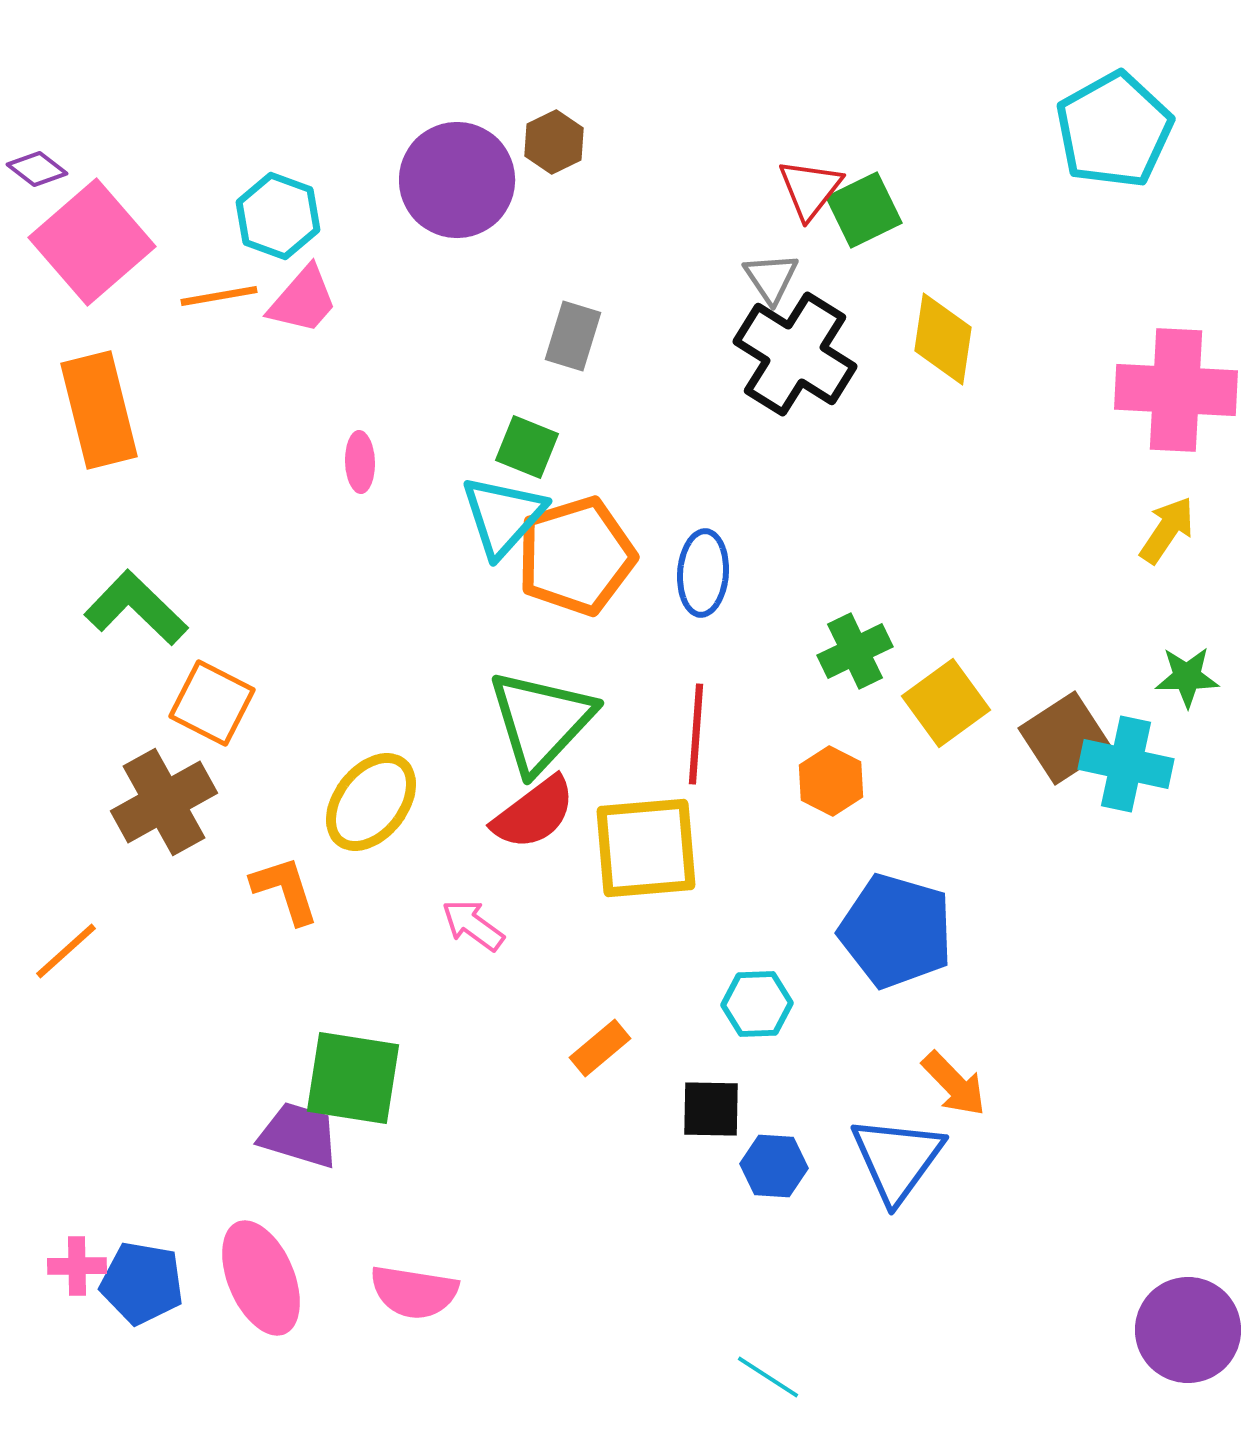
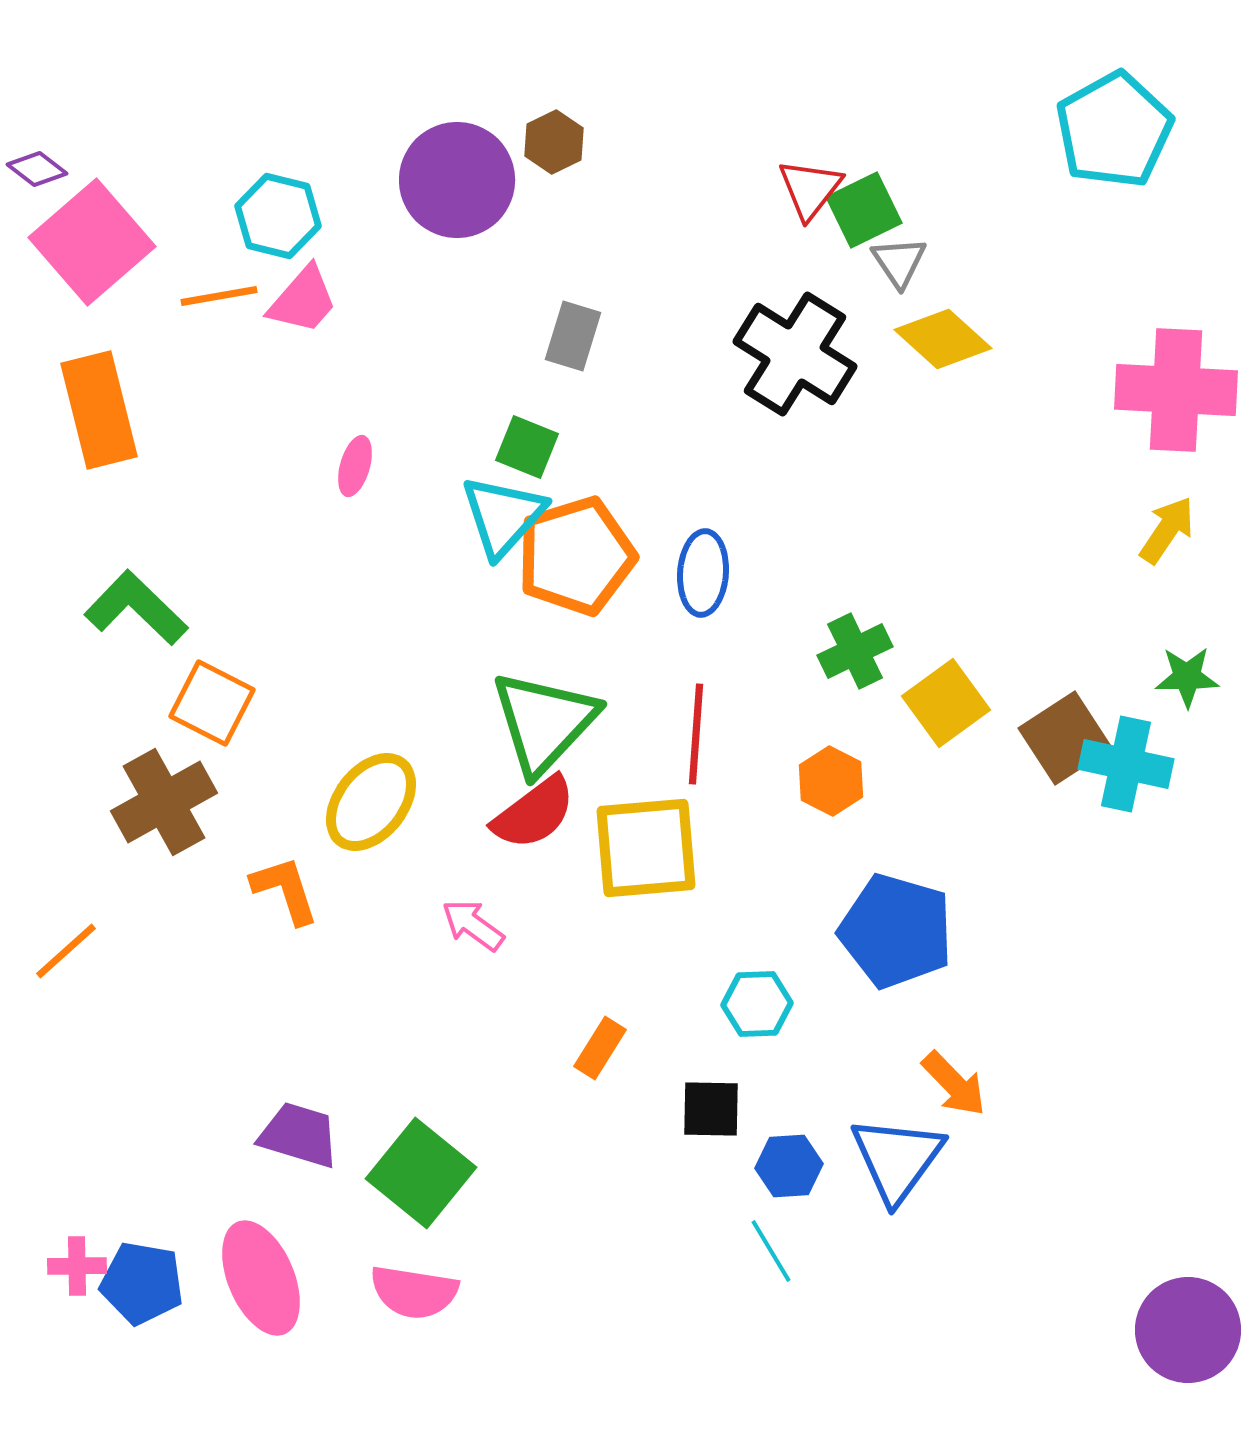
cyan hexagon at (278, 216): rotated 6 degrees counterclockwise
gray triangle at (771, 278): moved 128 px right, 16 px up
yellow diamond at (943, 339): rotated 56 degrees counterclockwise
pink ellipse at (360, 462): moved 5 px left, 4 px down; rotated 18 degrees clockwise
green triangle at (541, 721): moved 3 px right, 1 px down
orange rectangle at (600, 1048): rotated 18 degrees counterclockwise
green square at (353, 1078): moved 68 px right, 95 px down; rotated 30 degrees clockwise
blue hexagon at (774, 1166): moved 15 px right; rotated 8 degrees counterclockwise
cyan line at (768, 1377): moved 3 px right, 126 px up; rotated 26 degrees clockwise
